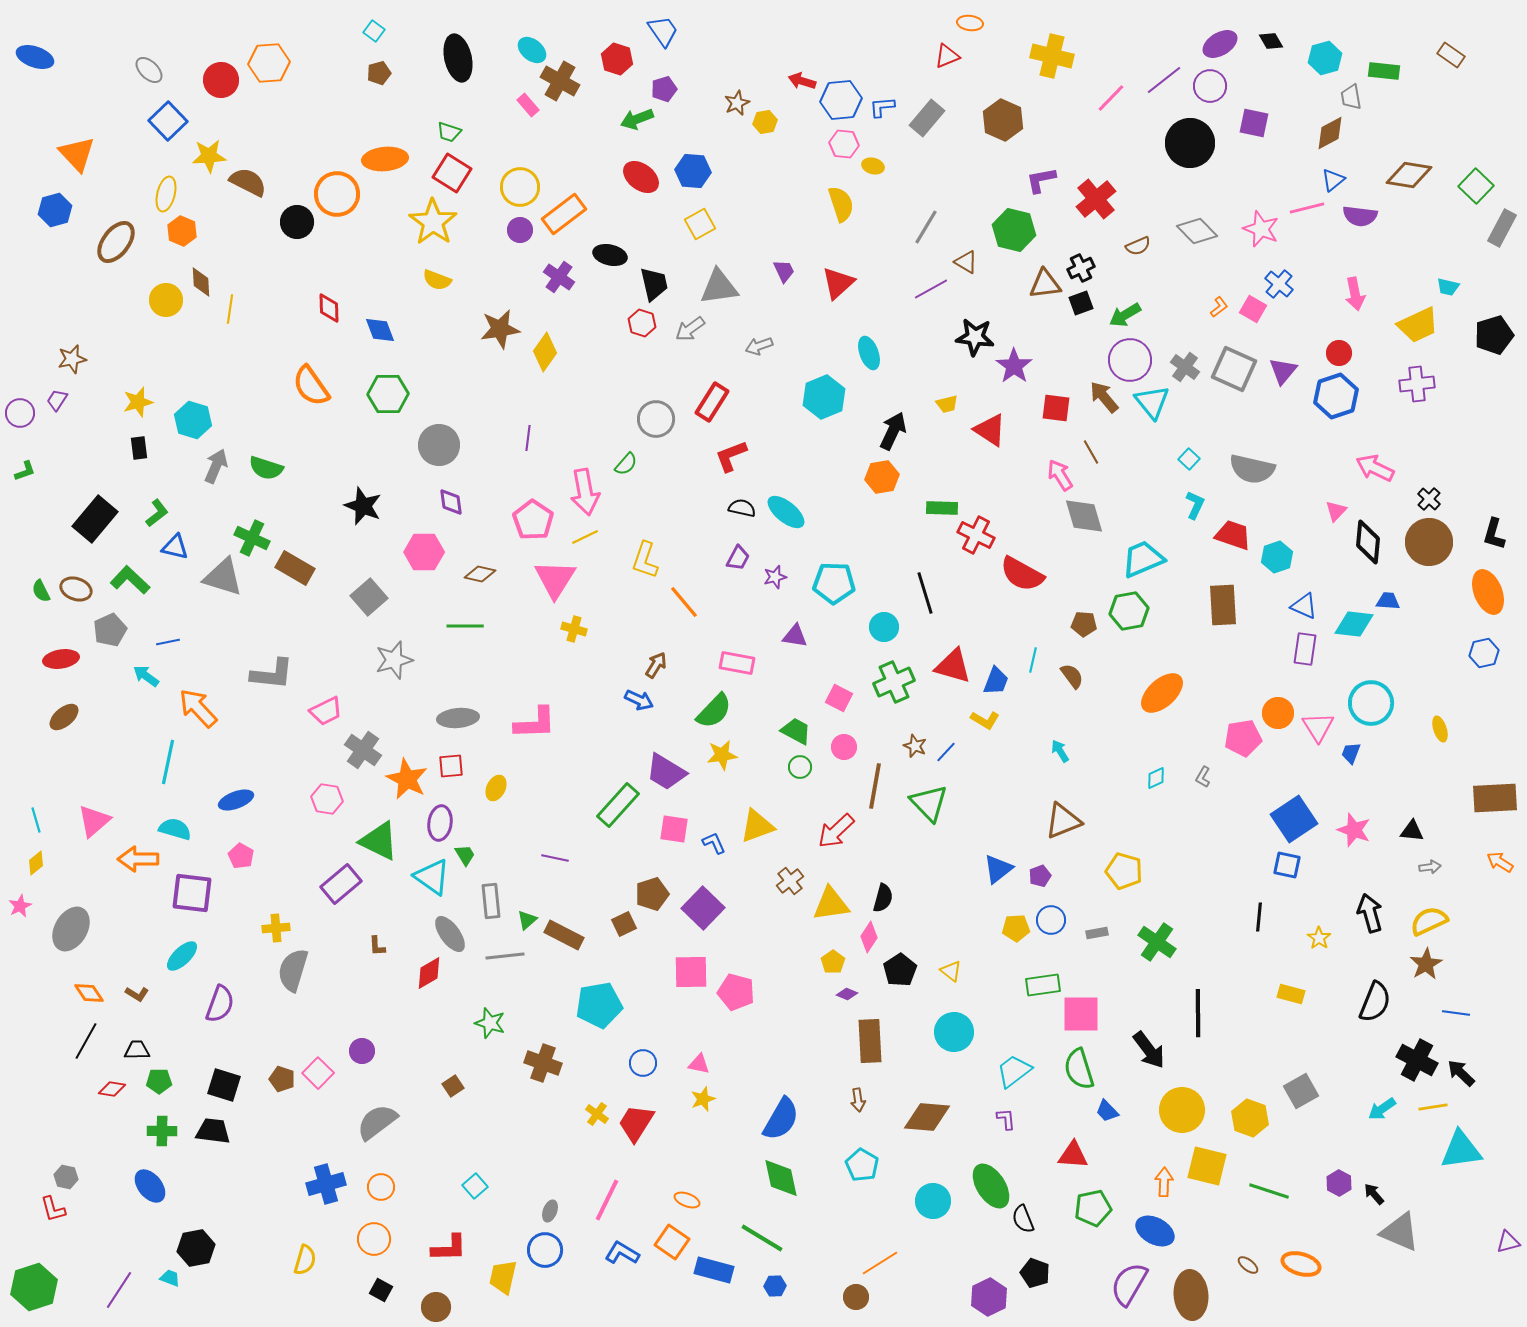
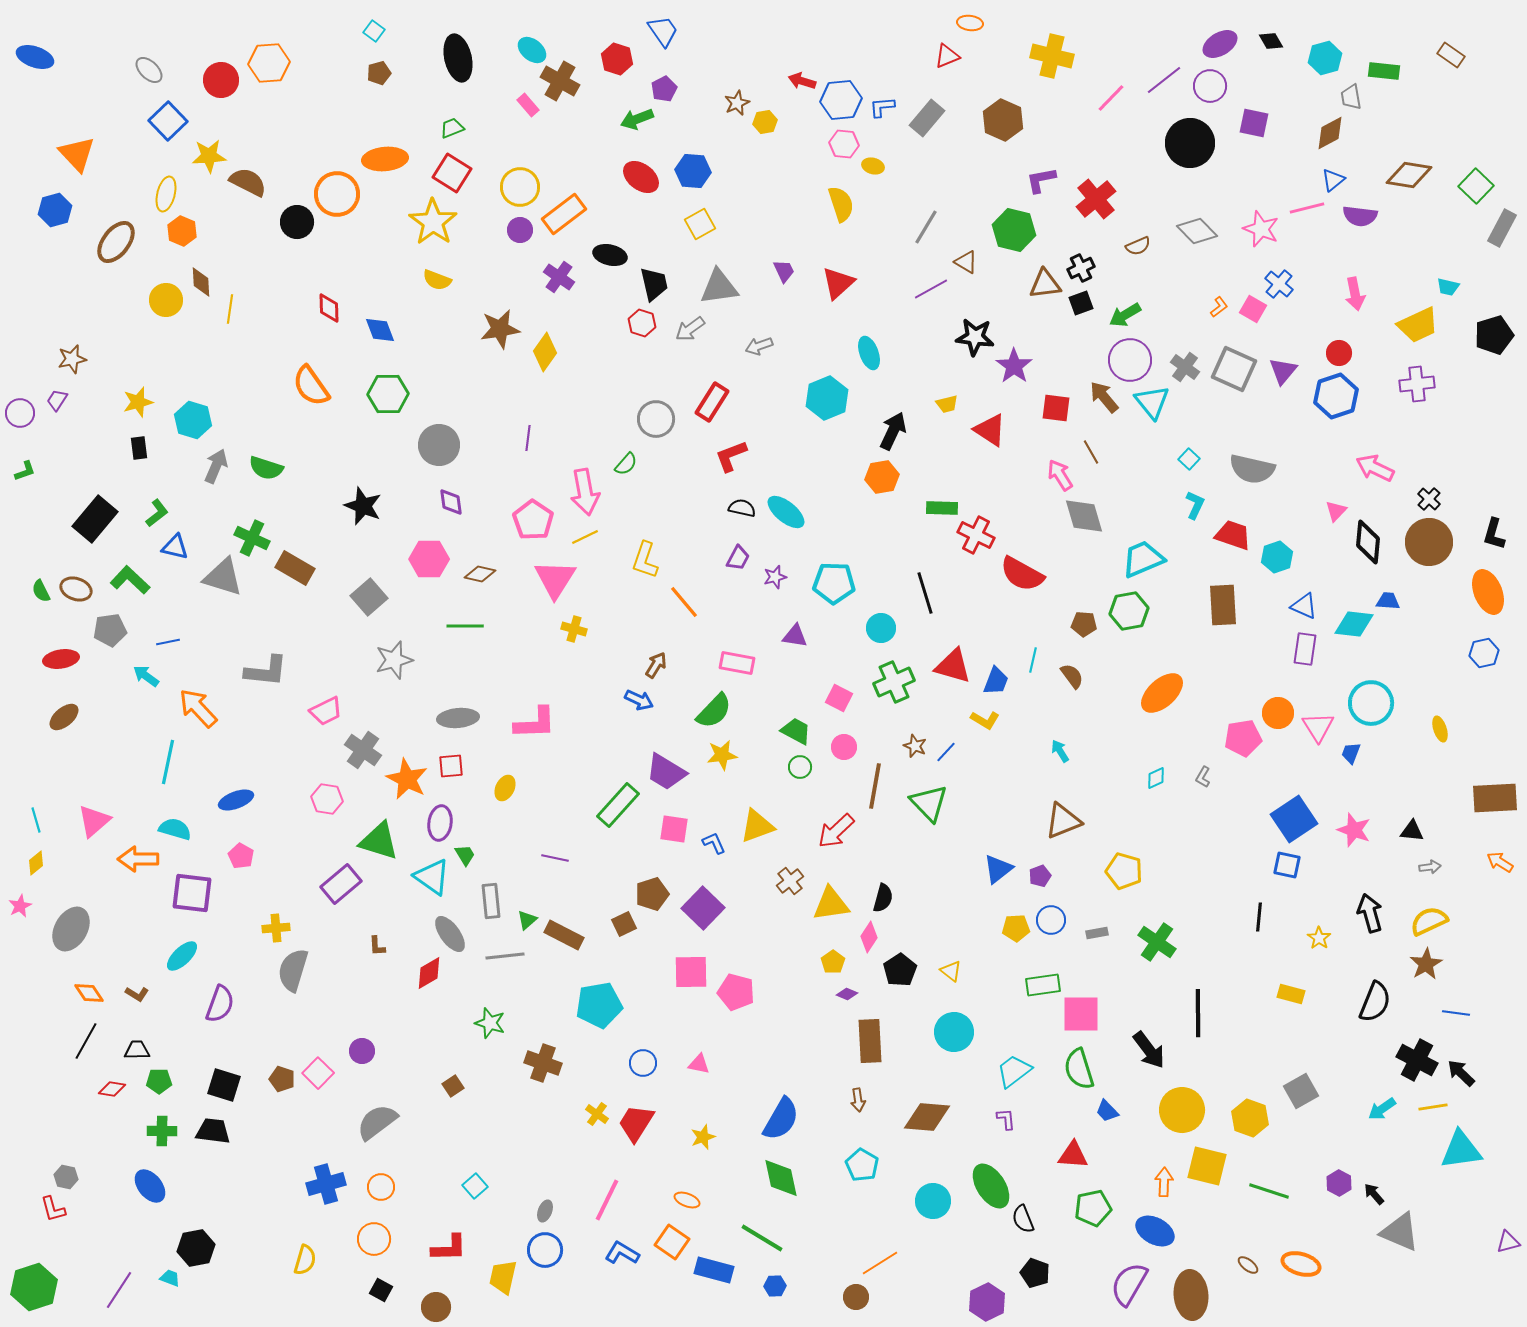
purple pentagon at (664, 89): rotated 10 degrees counterclockwise
green trapezoid at (449, 132): moved 3 px right, 4 px up; rotated 140 degrees clockwise
cyan hexagon at (824, 397): moved 3 px right, 1 px down
pink hexagon at (424, 552): moved 5 px right, 7 px down
cyan circle at (884, 627): moved 3 px left, 1 px down
gray pentagon at (110, 630): rotated 16 degrees clockwise
gray L-shape at (272, 674): moved 6 px left, 3 px up
yellow ellipse at (496, 788): moved 9 px right
green triangle at (379, 841): rotated 9 degrees counterclockwise
yellow star at (703, 1099): moved 38 px down
gray ellipse at (550, 1211): moved 5 px left
purple hexagon at (989, 1297): moved 2 px left, 5 px down
